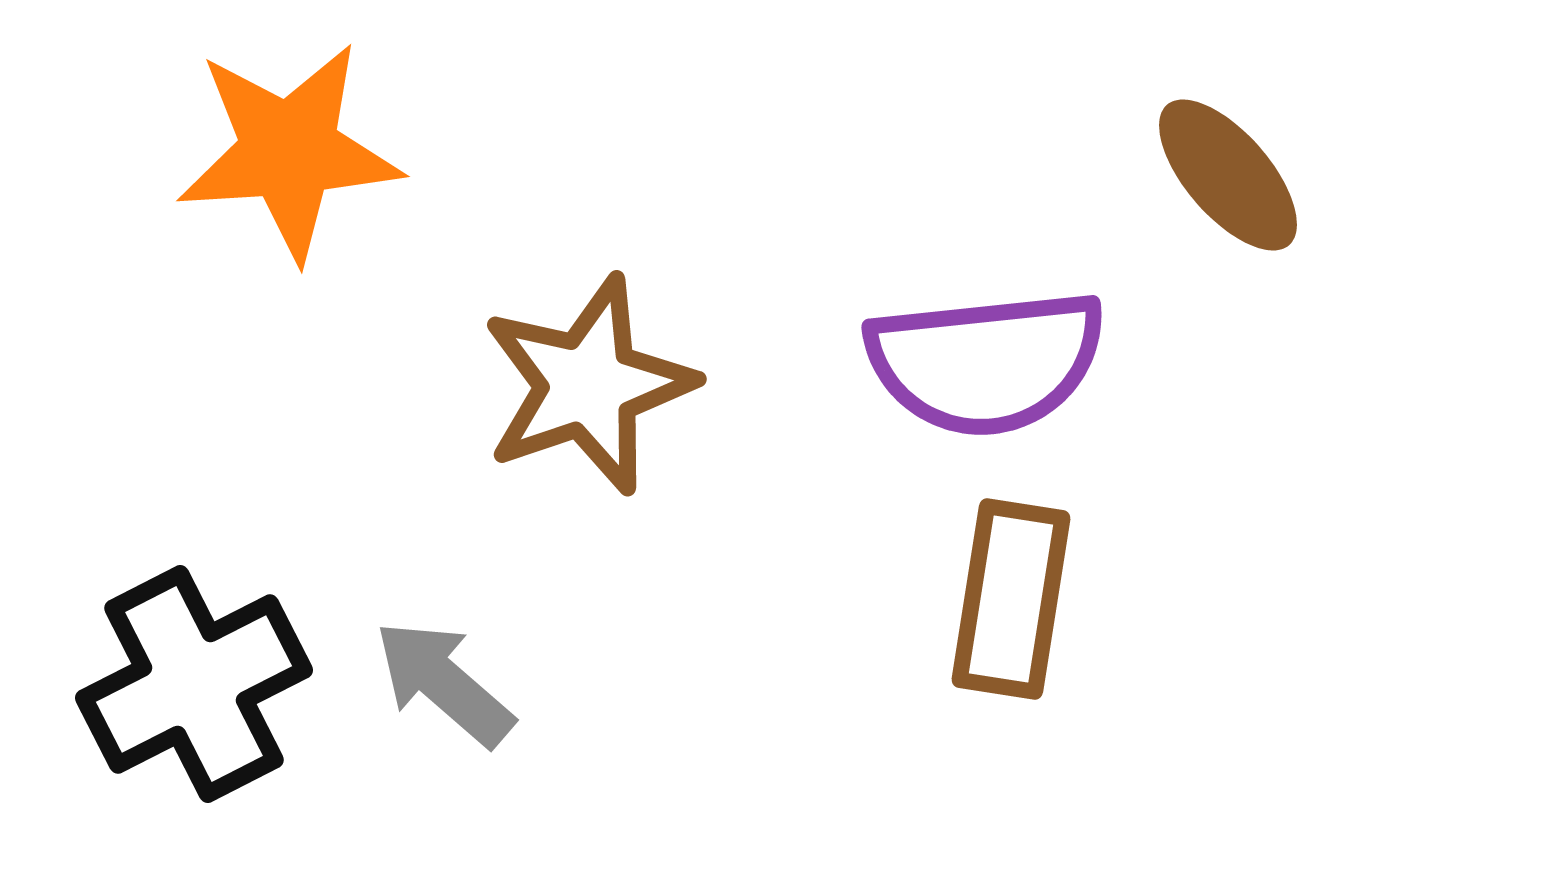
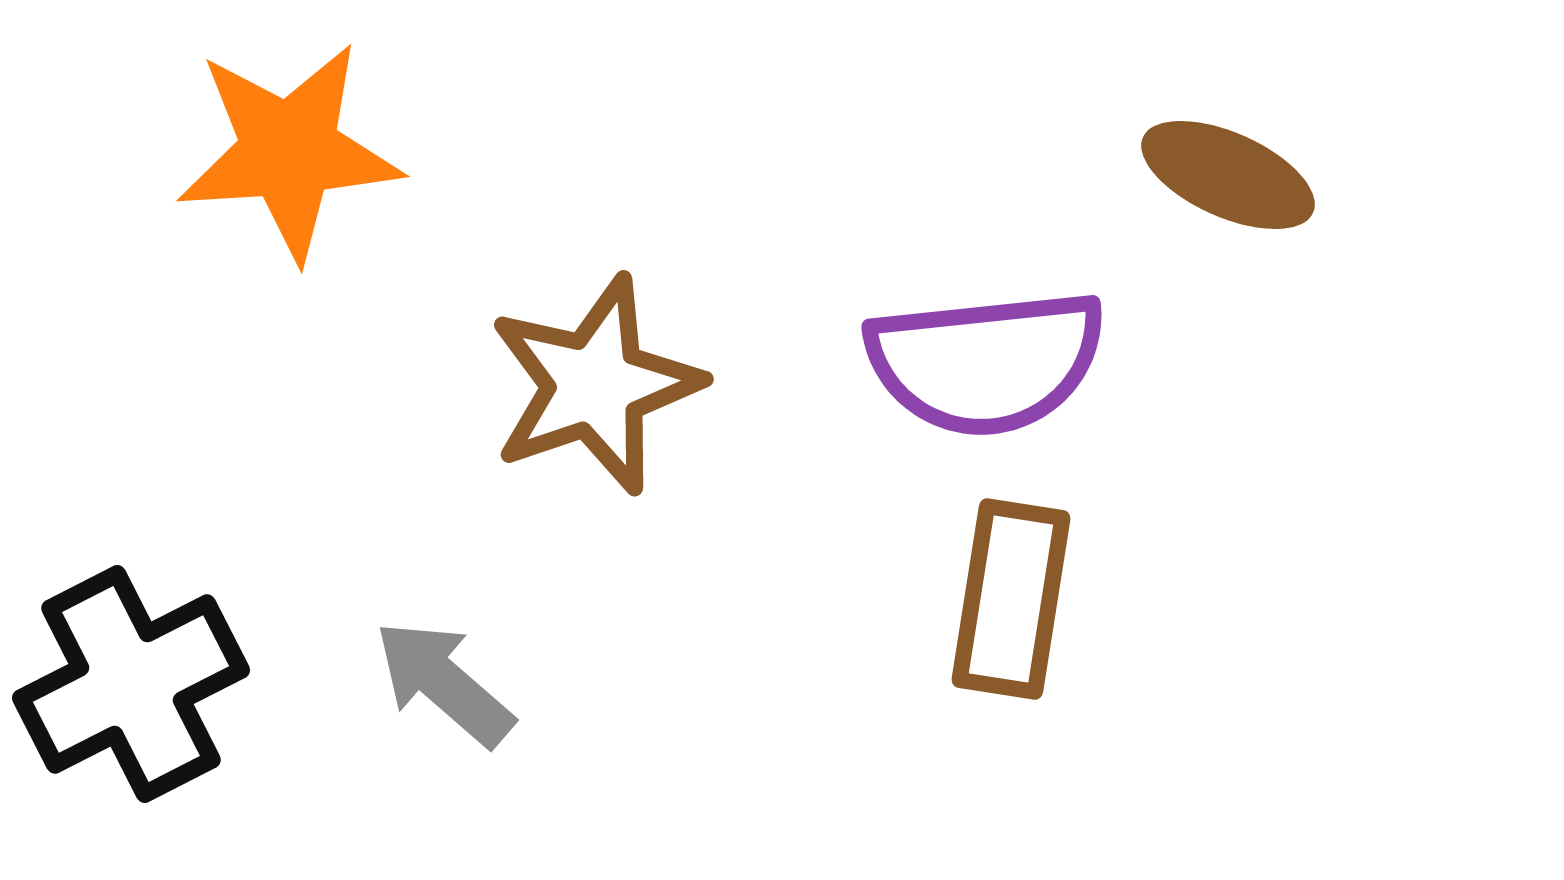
brown ellipse: rotated 25 degrees counterclockwise
brown star: moved 7 px right
black cross: moved 63 px left
